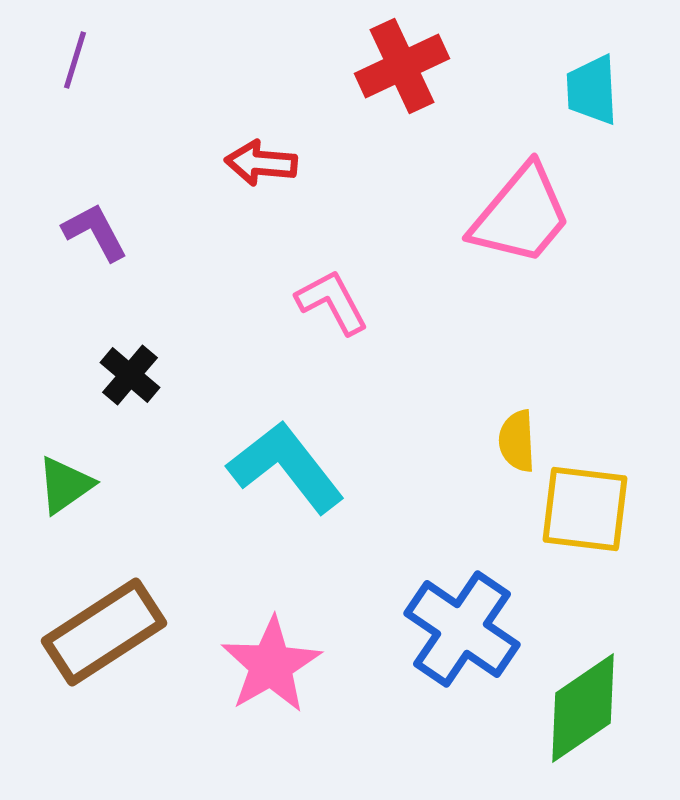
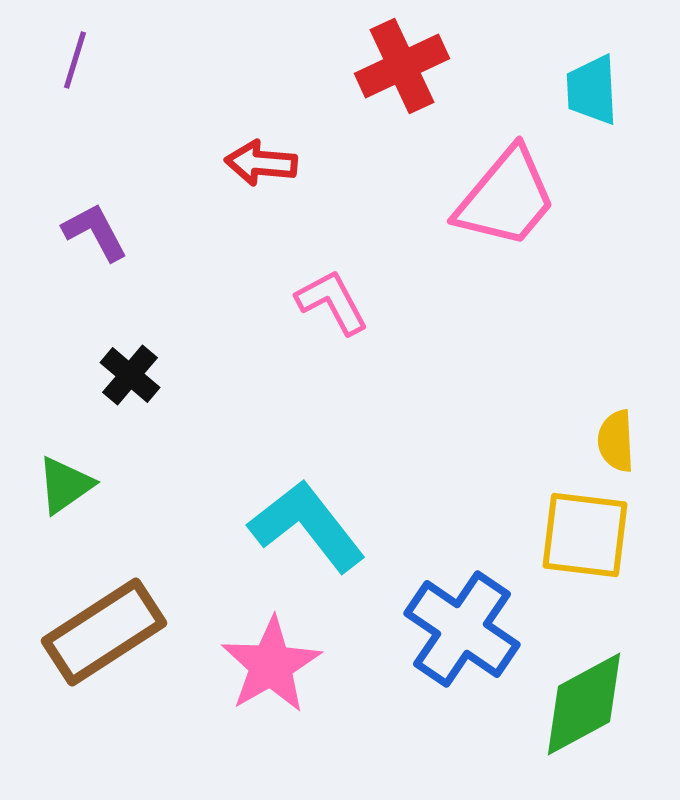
pink trapezoid: moved 15 px left, 17 px up
yellow semicircle: moved 99 px right
cyan L-shape: moved 21 px right, 59 px down
yellow square: moved 26 px down
green diamond: moved 1 px right, 4 px up; rotated 6 degrees clockwise
